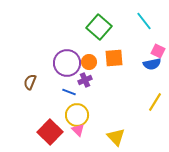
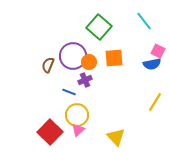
purple circle: moved 6 px right, 7 px up
brown semicircle: moved 18 px right, 17 px up
pink triangle: rotated 32 degrees clockwise
